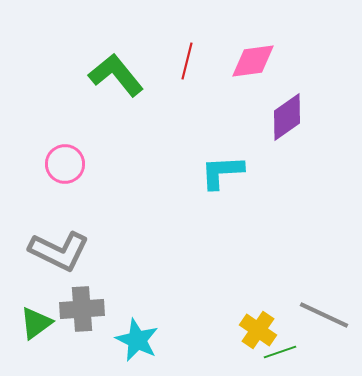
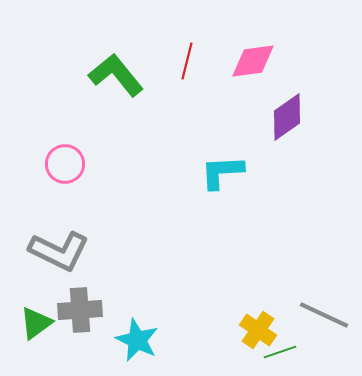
gray cross: moved 2 px left, 1 px down
